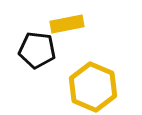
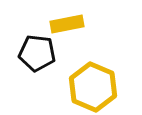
black pentagon: moved 3 px down
